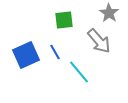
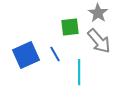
gray star: moved 11 px left
green square: moved 6 px right, 7 px down
blue line: moved 2 px down
cyan line: rotated 40 degrees clockwise
